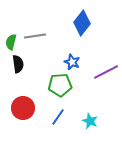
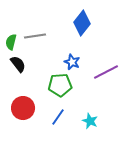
black semicircle: rotated 30 degrees counterclockwise
